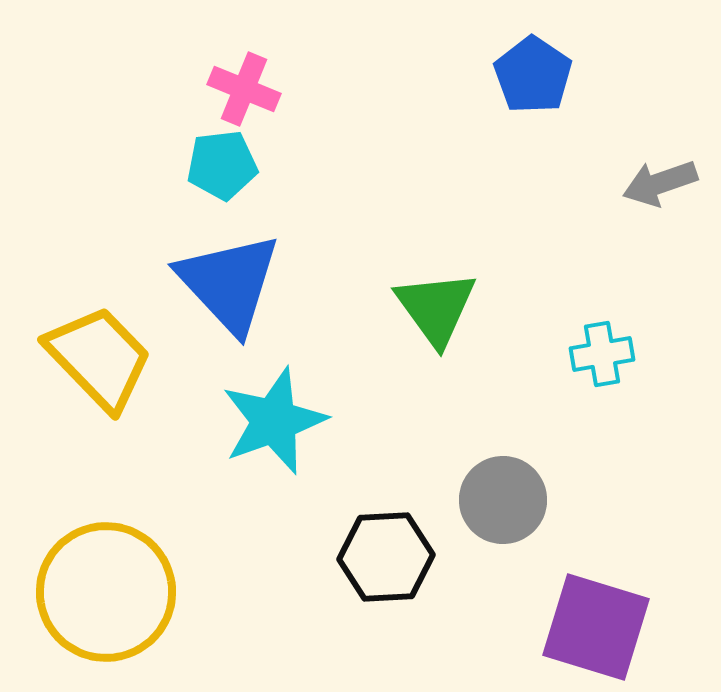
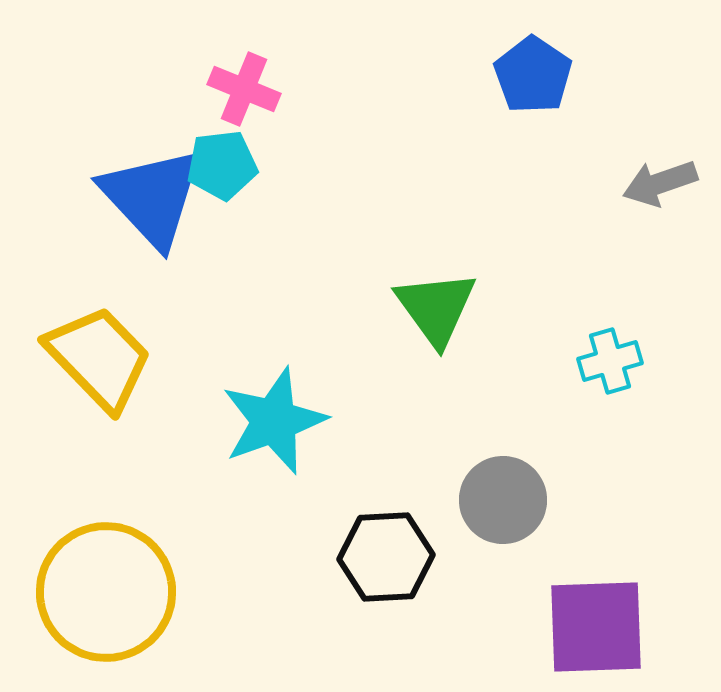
blue triangle: moved 77 px left, 86 px up
cyan cross: moved 8 px right, 7 px down; rotated 6 degrees counterclockwise
purple square: rotated 19 degrees counterclockwise
